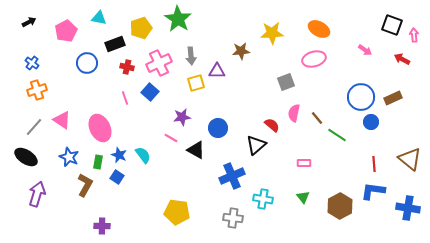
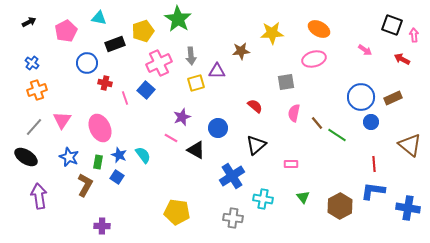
yellow pentagon at (141, 28): moved 2 px right, 3 px down
red cross at (127, 67): moved 22 px left, 16 px down
gray square at (286, 82): rotated 12 degrees clockwise
blue square at (150, 92): moved 4 px left, 2 px up
purple star at (182, 117): rotated 12 degrees counterclockwise
brown line at (317, 118): moved 5 px down
pink triangle at (62, 120): rotated 30 degrees clockwise
red semicircle at (272, 125): moved 17 px left, 19 px up
brown triangle at (410, 159): moved 14 px up
pink rectangle at (304, 163): moved 13 px left, 1 px down
blue cross at (232, 176): rotated 10 degrees counterclockwise
purple arrow at (37, 194): moved 2 px right, 2 px down; rotated 25 degrees counterclockwise
